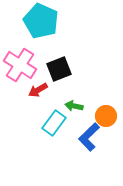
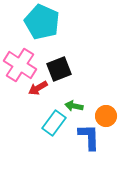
cyan pentagon: moved 1 px right, 1 px down
red arrow: moved 2 px up
blue L-shape: rotated 132 degrees clockwise
